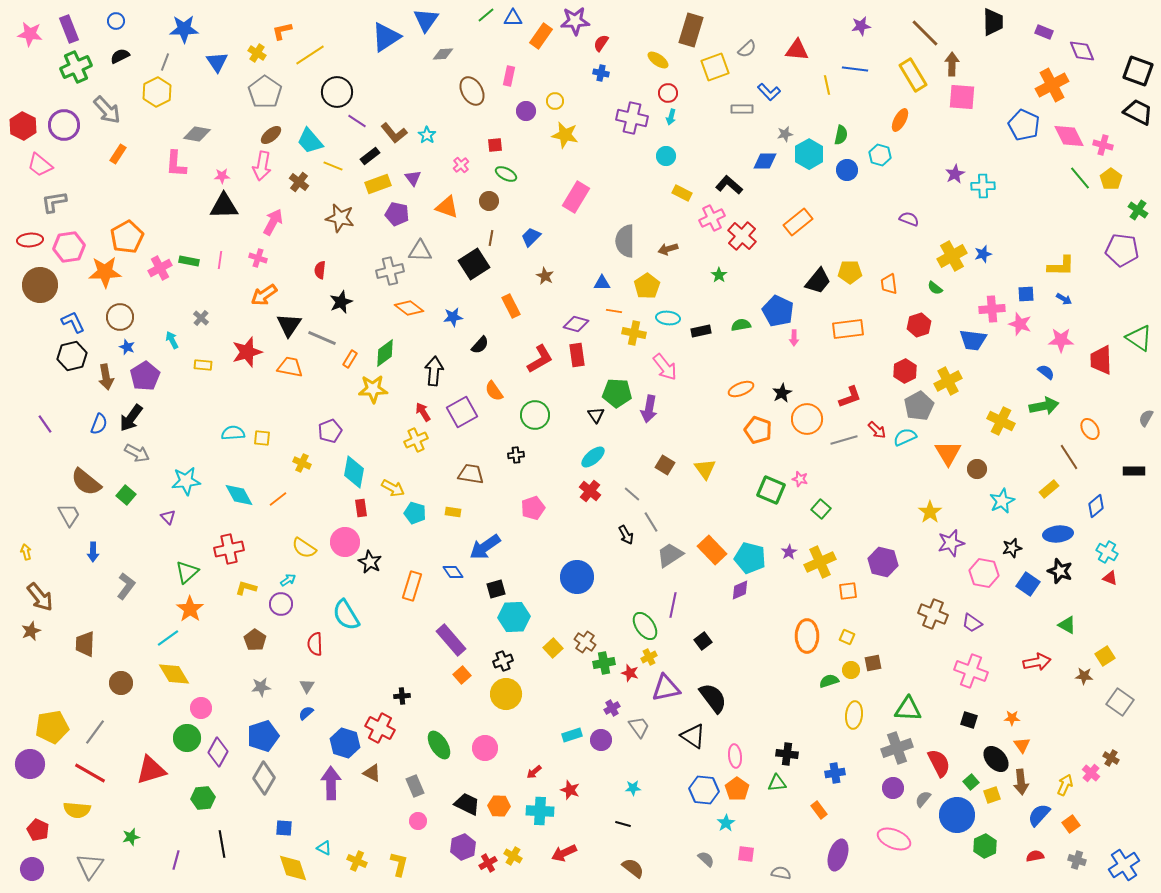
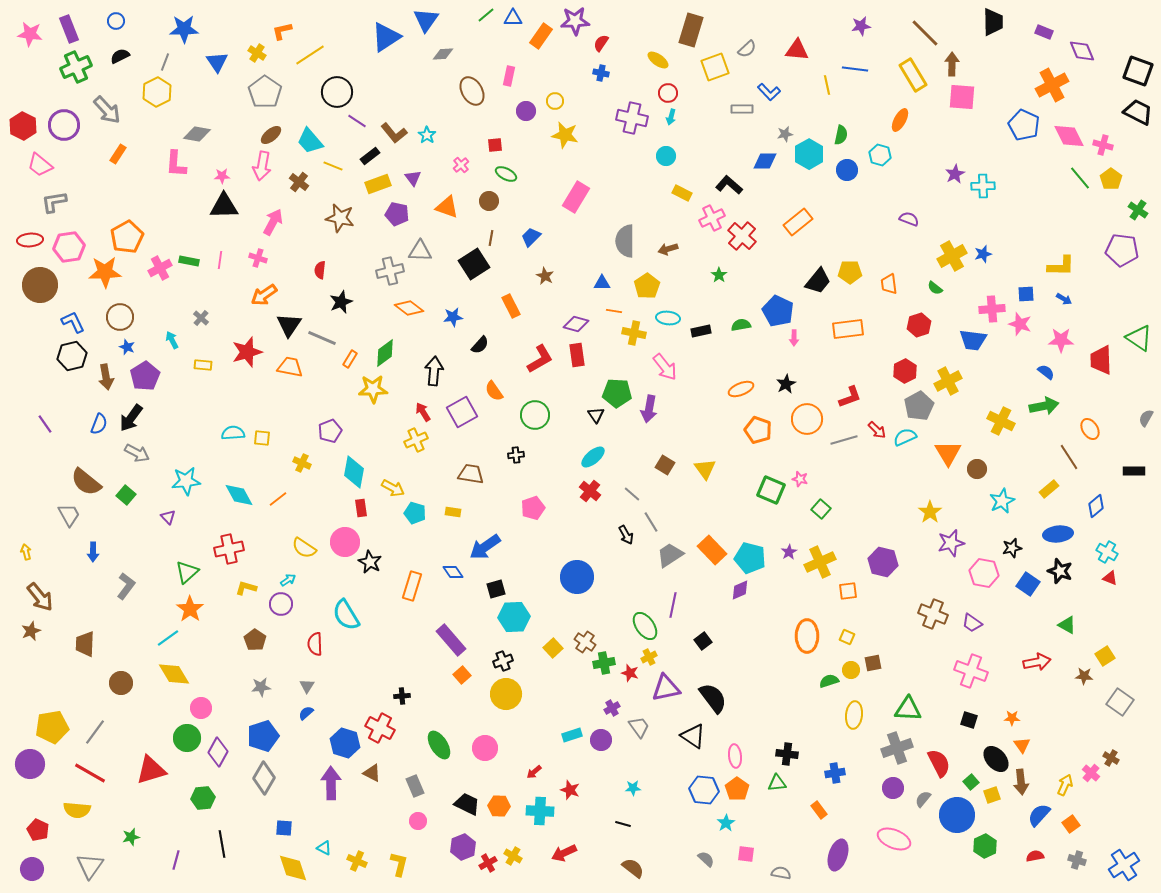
black star at (782, 393): moved 4 px right, 9 px up
